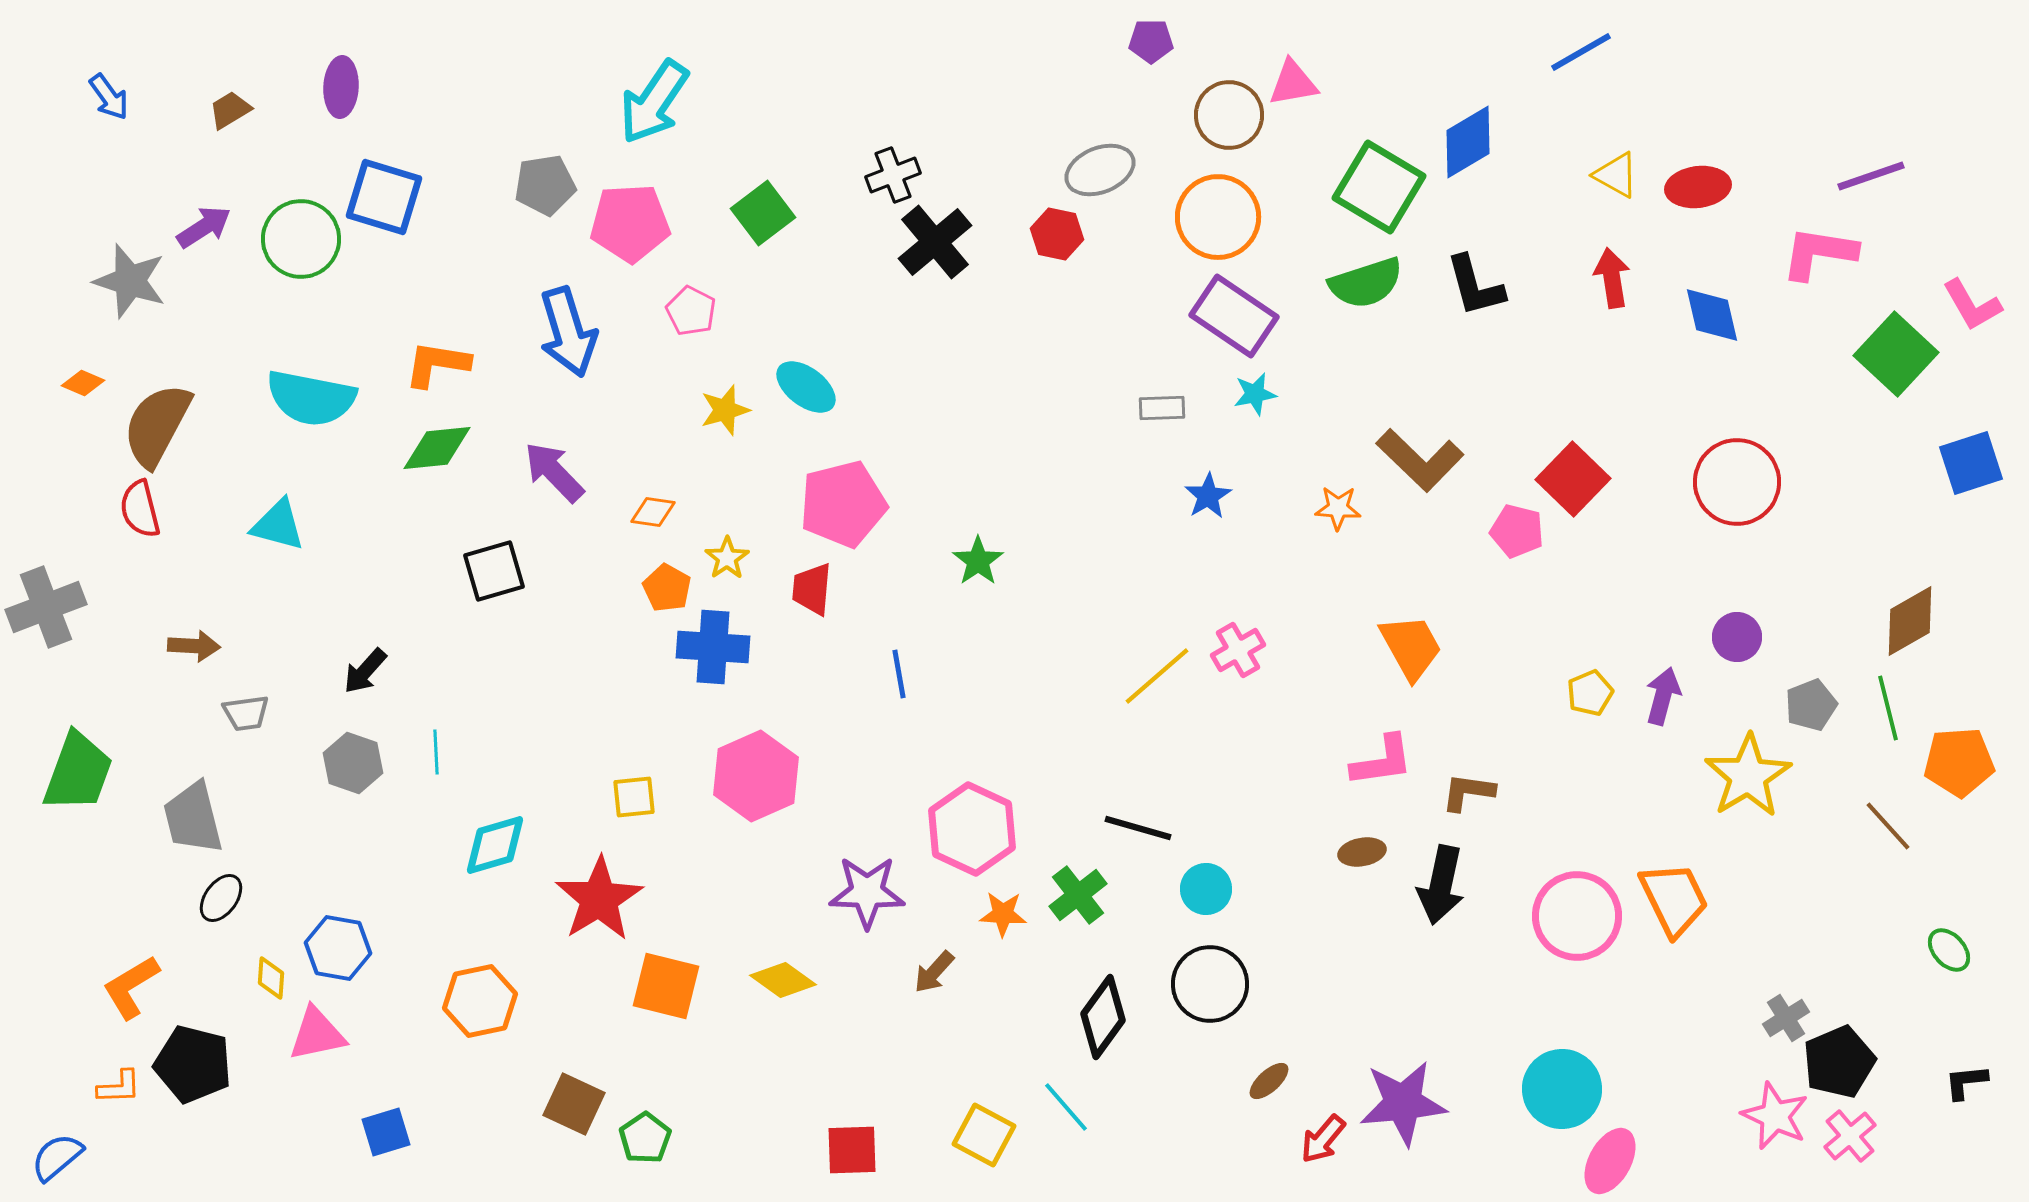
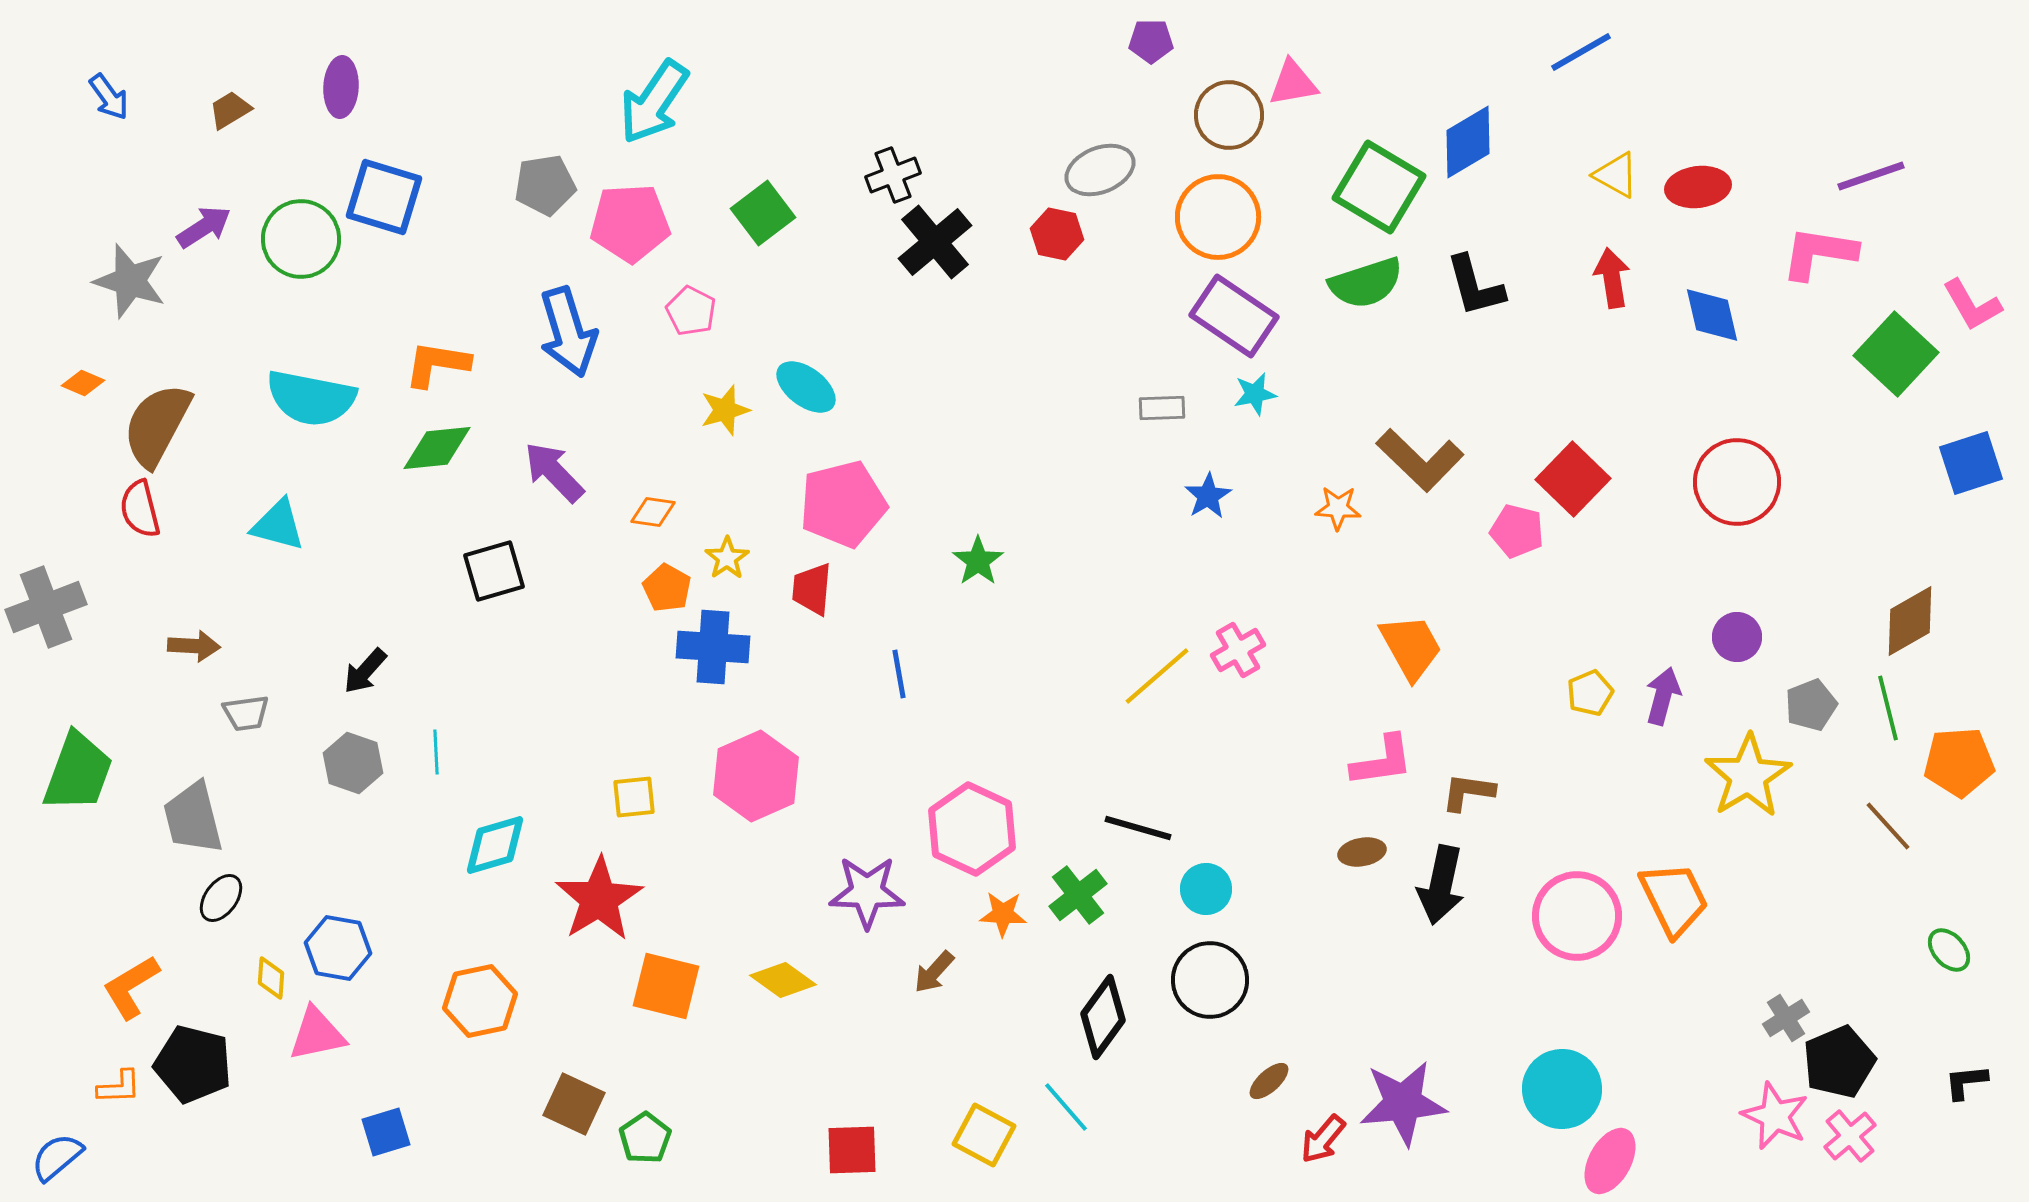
black circle at (1210, 984): moved 4 px up
